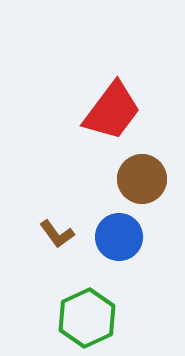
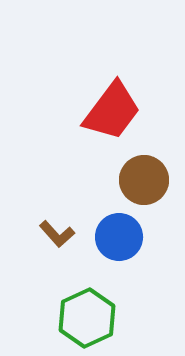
brown circle: moved 2 px right, 1 px down
brown L-shape: rotated 6 degrees counterclockwise
